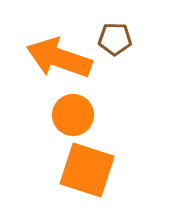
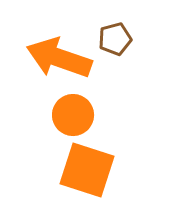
brown pentagon: rotated 16 degrees counterclockwise
